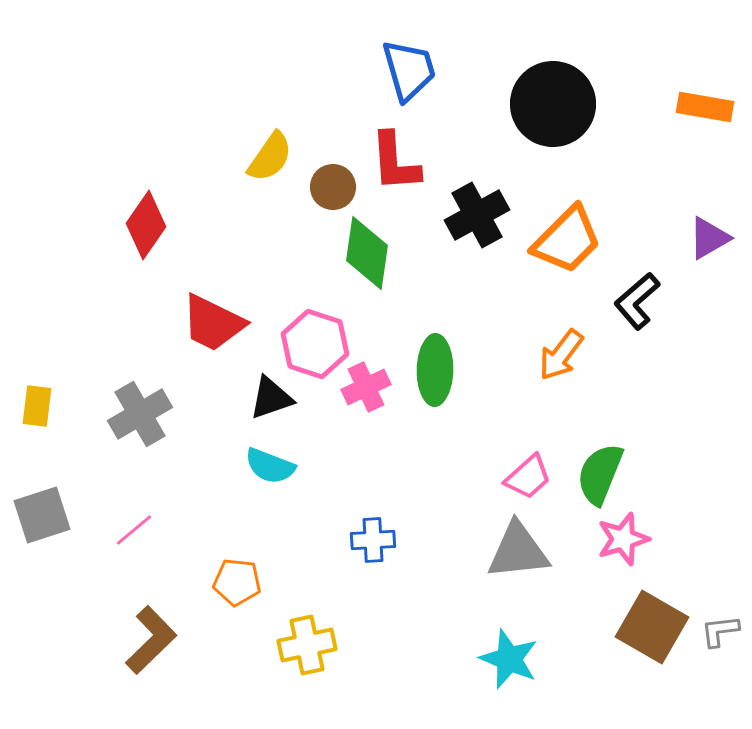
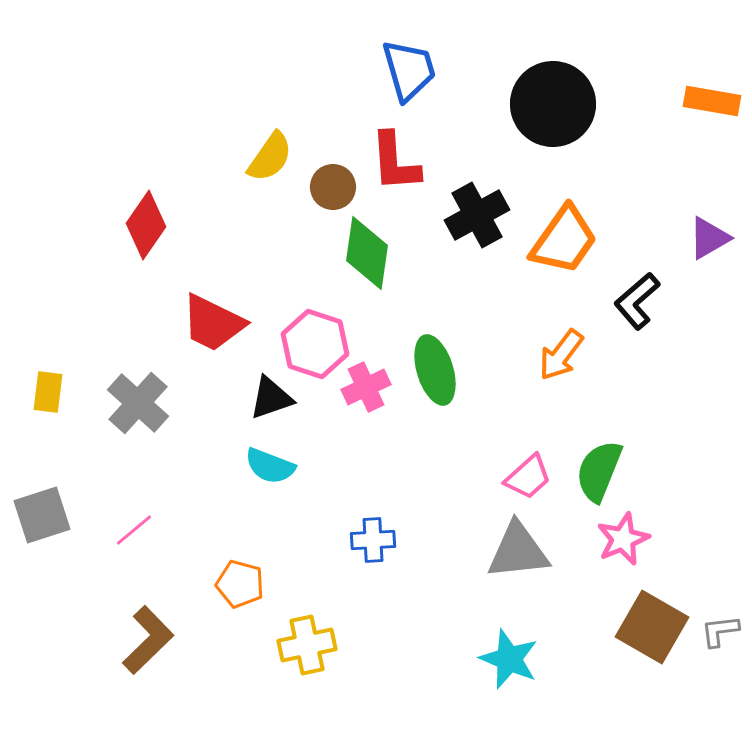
orange rectangle: moved 7 px right, 6 px up
orange trapezoid: moved 3 px left; rotated 10 degrees counterclockwise
green ellipse: rotated 18 degrees counterclockwise
yellow rectangle: moved 11 px right, 14 px up
gray cross: moved 2 px left, 11 px up; rotated 18 degrees counterclockwise
green semicircle: moved 1 px left, 3 px up
pink star: rotated 6 degrees counterclockwise
orange pentagon: moved 3 px right, 2 px down; rotated 9 degrees clockwise
brown L-shape: moved 3 px left
